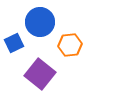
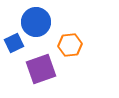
blue circle: moved 4 px left
purple square: moved 1 px right, 5 px up; rotated 32 degrees clockwise
